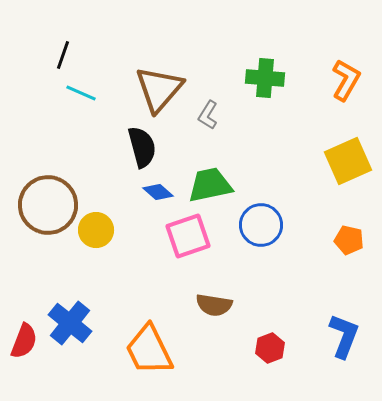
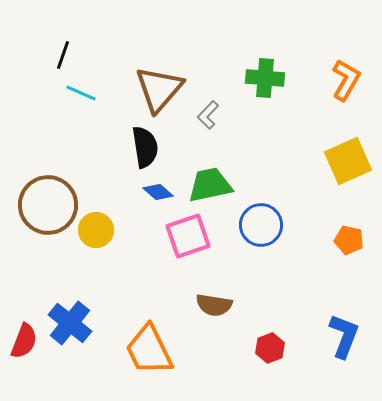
gray L-shape: rotated 12 degrees clockwise
black semicircle: moved 3 px right; rotated 6 degrees clockwise
